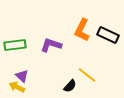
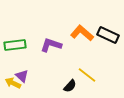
orange L-shape: moved 3 px down; rotated 105 degrees clockwise
yellow arrow: moved 4 px left, 4 px up
